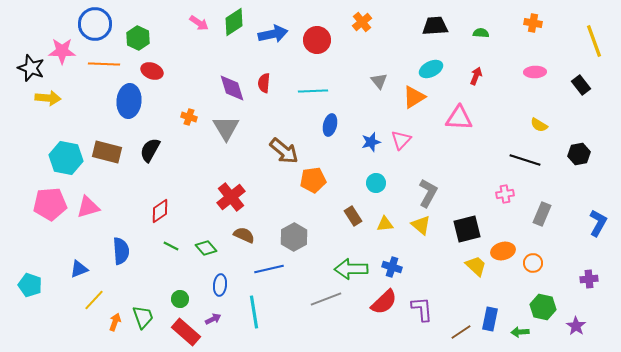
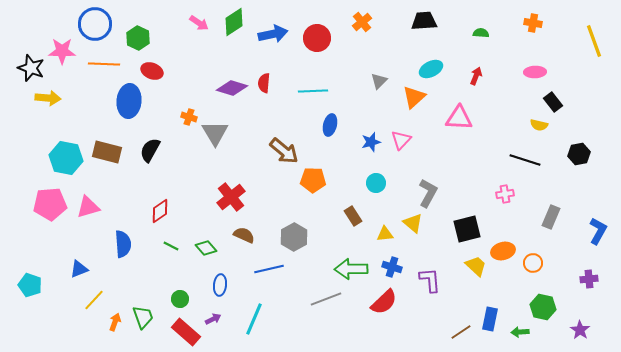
black trapezoid at (435, 26): moved 11 px left, 5 px up
red circle at (317, 40): moved 2 px up
gray triangle at (379, 81): rotated 24 degrees clockwise
black rectangle at (581, 85): moved 28 px left, 17 px down
purple diamond at (232, 88): rotated 56 degrees counterclockwise
orange triangle at (414, 97): rotated 10 degrees counterclockwise
yellow semicircle at (539, 125): rotated 18 degrees counterclockwise
gray triangle at (226, 128): moved 11 px left, 5 px down
orange pentagon at (313, 180): rotated 10 degrees clockwise
gray rectangle at (542, 214): moved 9 px right, 3 px down
blue L-shape at (598, 223): moved 8 px down
yellow triangle at (385, 224): moved 10 px down
yellow triangle at (421, 225): moved 8 px left, 2 px up
blue semicircle at (121, 251): moved 2 px right, 7 px up
purple L-shape at (422, 309): moved 8 px right, 29 px up
cyan line at (254, 312): moved 7 px down; rotated 32 degrees clockwise
purple star at (576, 326): moved 4 px right, 4 px down
